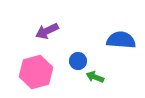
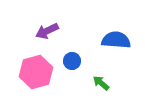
blue semicircle: moved 5 px left
blue circle: moved 6 px left
green arrow: moved 6 px right, 6 px down; rotated 18 degrees clockwise
